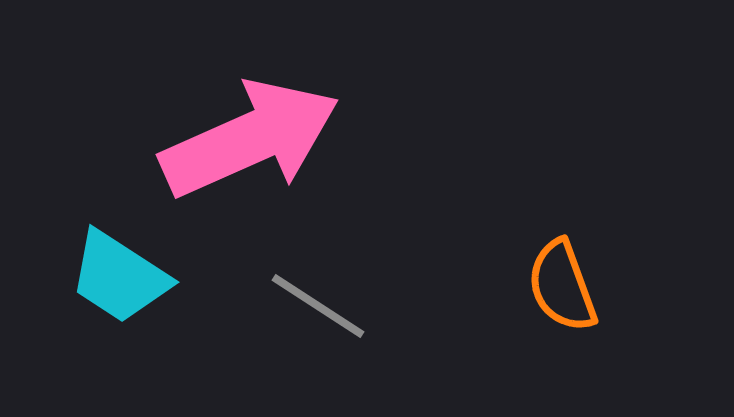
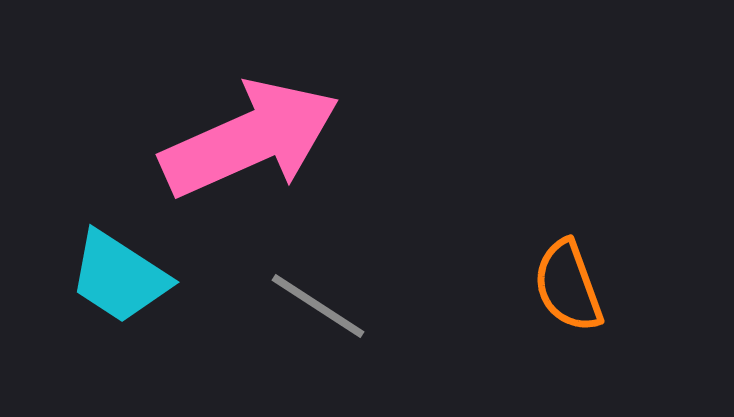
orange semicircle: moved 6 px right
